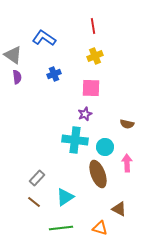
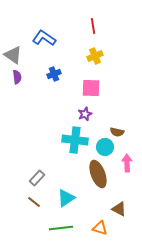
brown semicircle: moved 10 px left, 8 px down
cyan triangle: moved 1 px right, 1 px down
